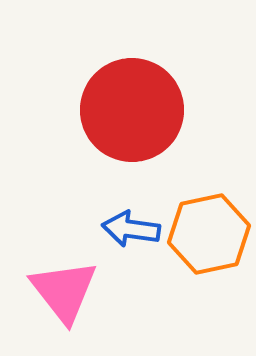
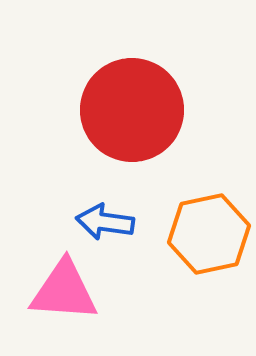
blue arrow: moved 26 px left, 7 px up
pink triangle: rotated 48 degrees counterclockwise
